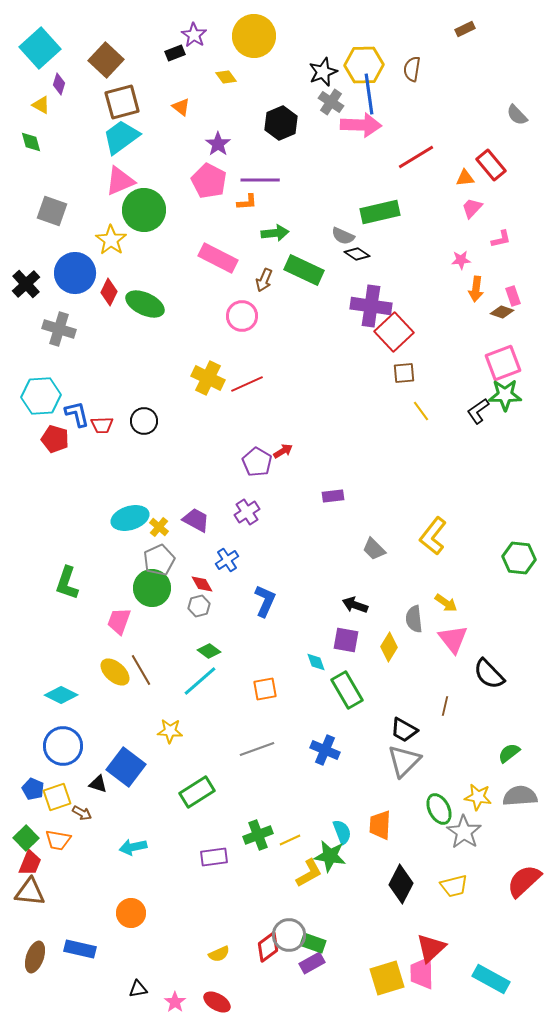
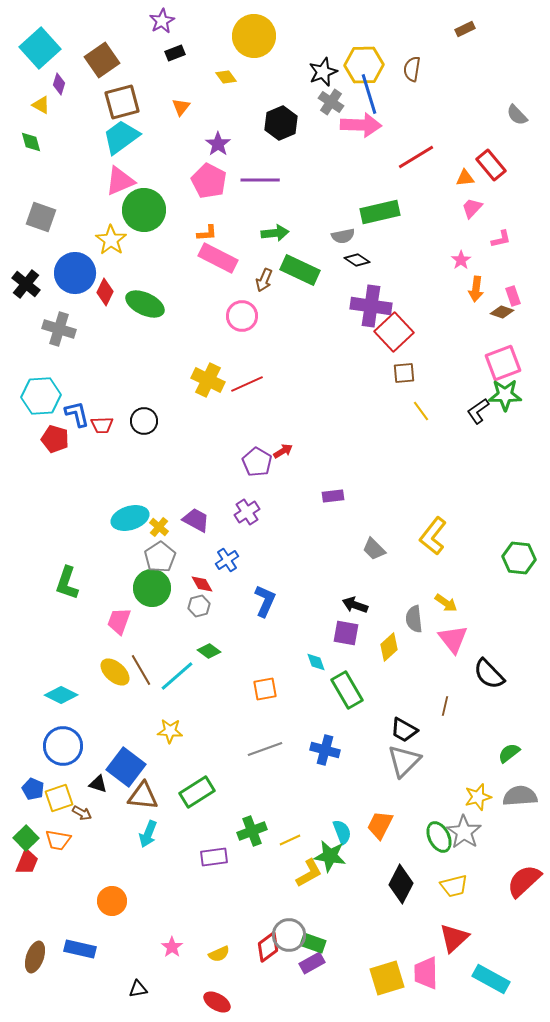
purple star at (194, 35): moved 32 px left, 14 px up; rotated 10 degrees clockwise
brown square at (106, 60): moved 4 px left; rotated 12 degrees clockwise
blue line at (369, 94): rotated 9 degrees counterclockwise
orange triangle at (181, 107): rotated 30 degrees clockwise
orange L-shape at (247, 202): moved 40 px left, 31 px down
gray square at (52, 211): moved 11 px left, 6 px down
gray semicircle at (343, 236): rotated 35 degrees counterclockwise
black diamond at (357, 254): moved 6 px down
pink star at (461, 260): rotated 30 degrees counterclockwise
green rectangle at (304, 270): moved 4 px left
black cross at (26, 284): rotated 8 degrees counterclockwise
red diamond at (109, 292): moved 4 px left
yellow cross at (208, 378): moved 2 px down
gray pentagon at (159, 560): moved 1 px right, 3 px up; rotated 8 degrees counterclockwise
purple square at (346, 640): moved 7 px up
yellow diamond at (389, 647): rotated 16 degrees clockwise
cyan line at (200, 681): moved 23 px left, 5 px up
gray line at (257, 749): moved 8 px right
blue cross at (325, 750): rotated 8 degrees counterclockwise
yellow square at (57, 797): moved 2 px right, 1 px down
yellow star at (478, 797): rotated 24 degrees counterclockwise
green ellipse at (439, 809): moved 28 px down
orange trapezoid at (380, 825): rotated 24 degrees clockwise
green cross at (258, 835): moved 6 px left, 4 px up
cyan arrow at (133, 847): moved 15 px right, 13 px up; rotated 56 degrees counterclockwise
red trapezoid at (30, 863): moved 3 px left, 1 px up
brown triangle at (30, 892): moved 113 px right, 96 px up
orange circle at (131, 913): moved 19 px left, 12 px up
red triangle at (431, 948): moved 23 px right, 10 px up
pink trapezoid at (422, 973): moved 4 px right
pink star at (175, 1002): moved 3 px left, 55 px up
